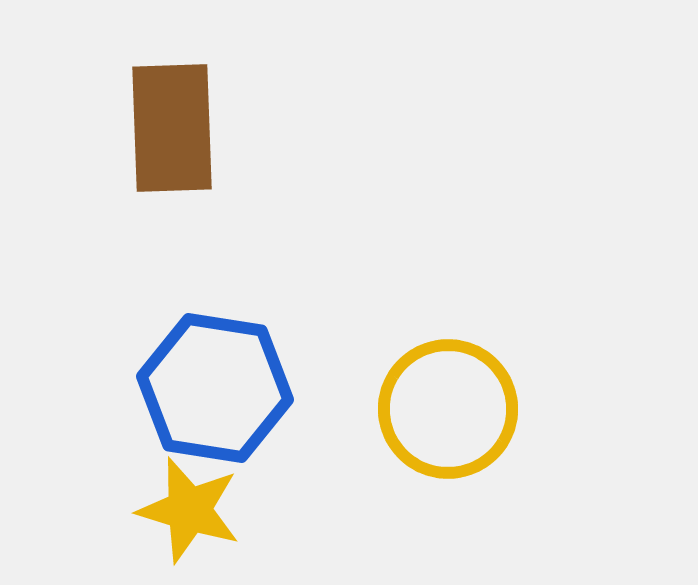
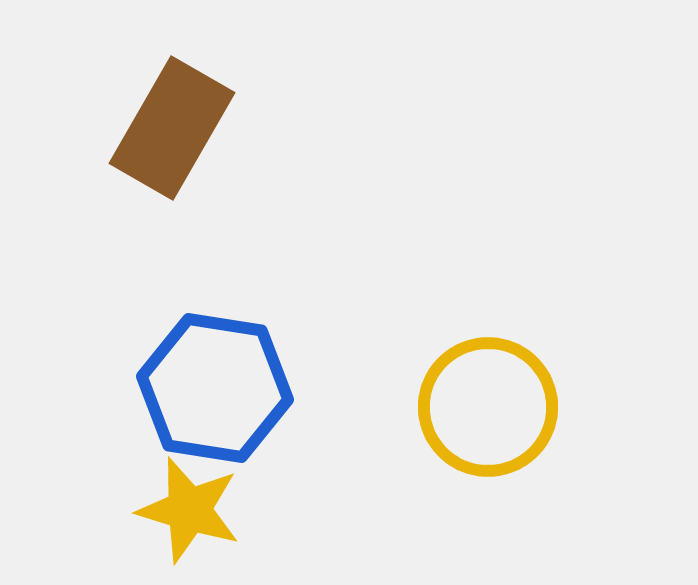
brown rectangle: rotated 32 degrees clockwise
yellow circle: moved 40 px right, 2 px up
